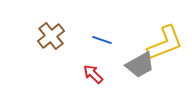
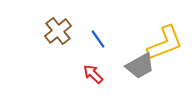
brown cross: moved 7 px right, 5 px up
blue line: moved 4 px left, 1 px up; rotated 36 degrees clockwise
gray trapezoid: moved 1 px down
